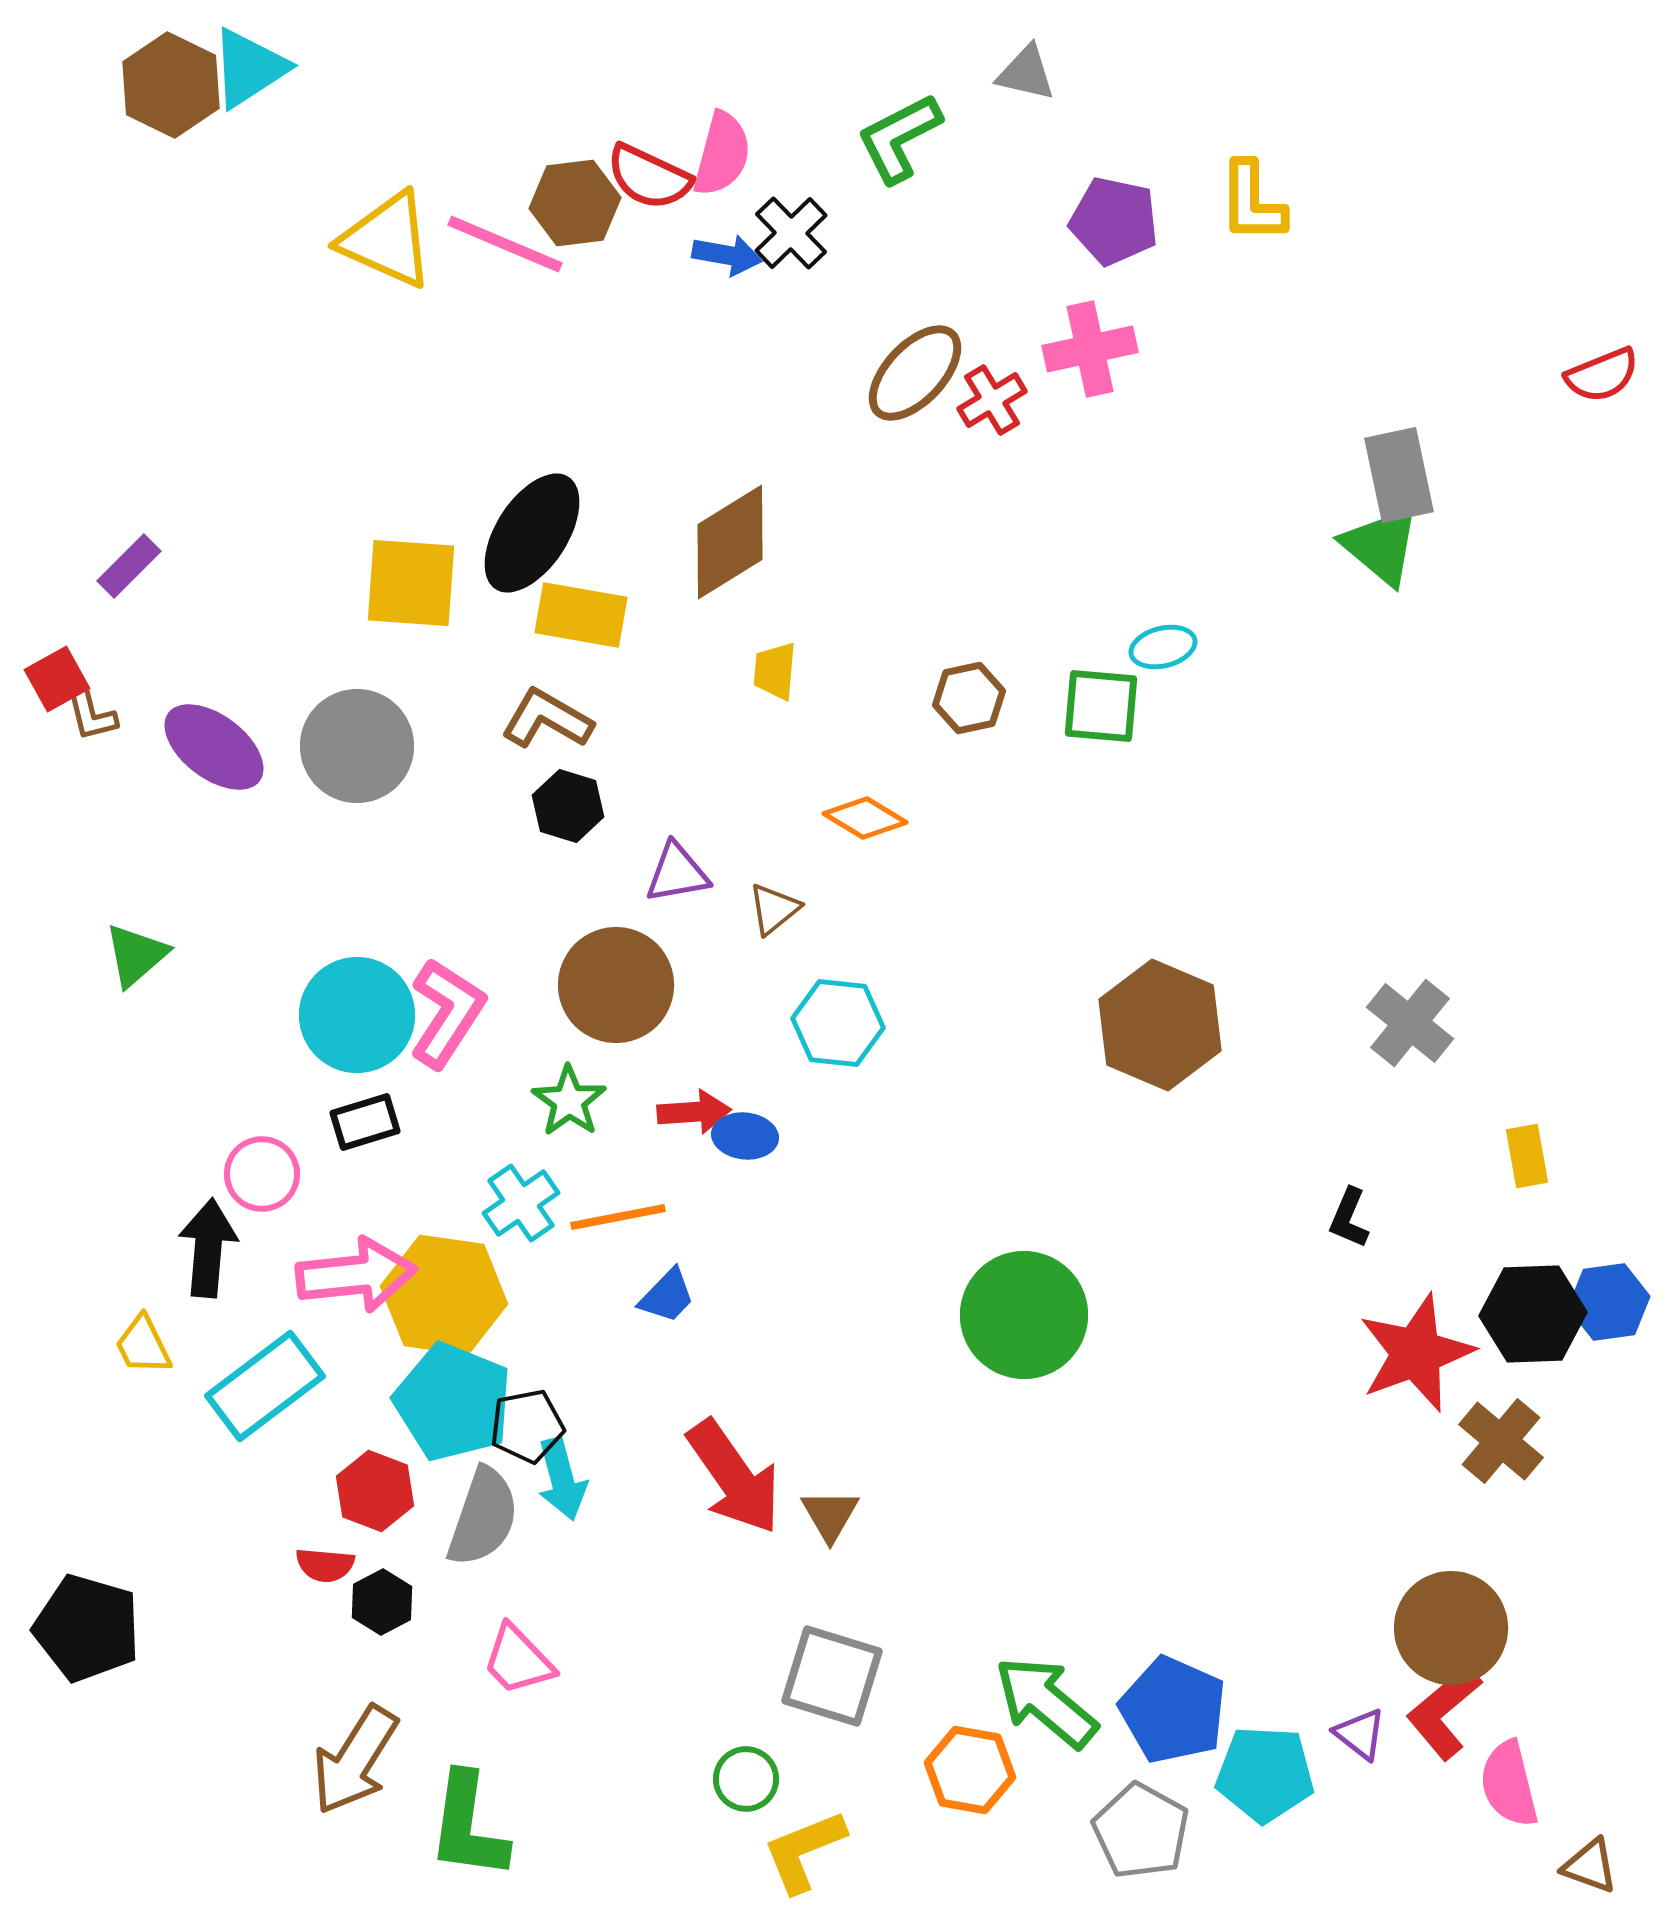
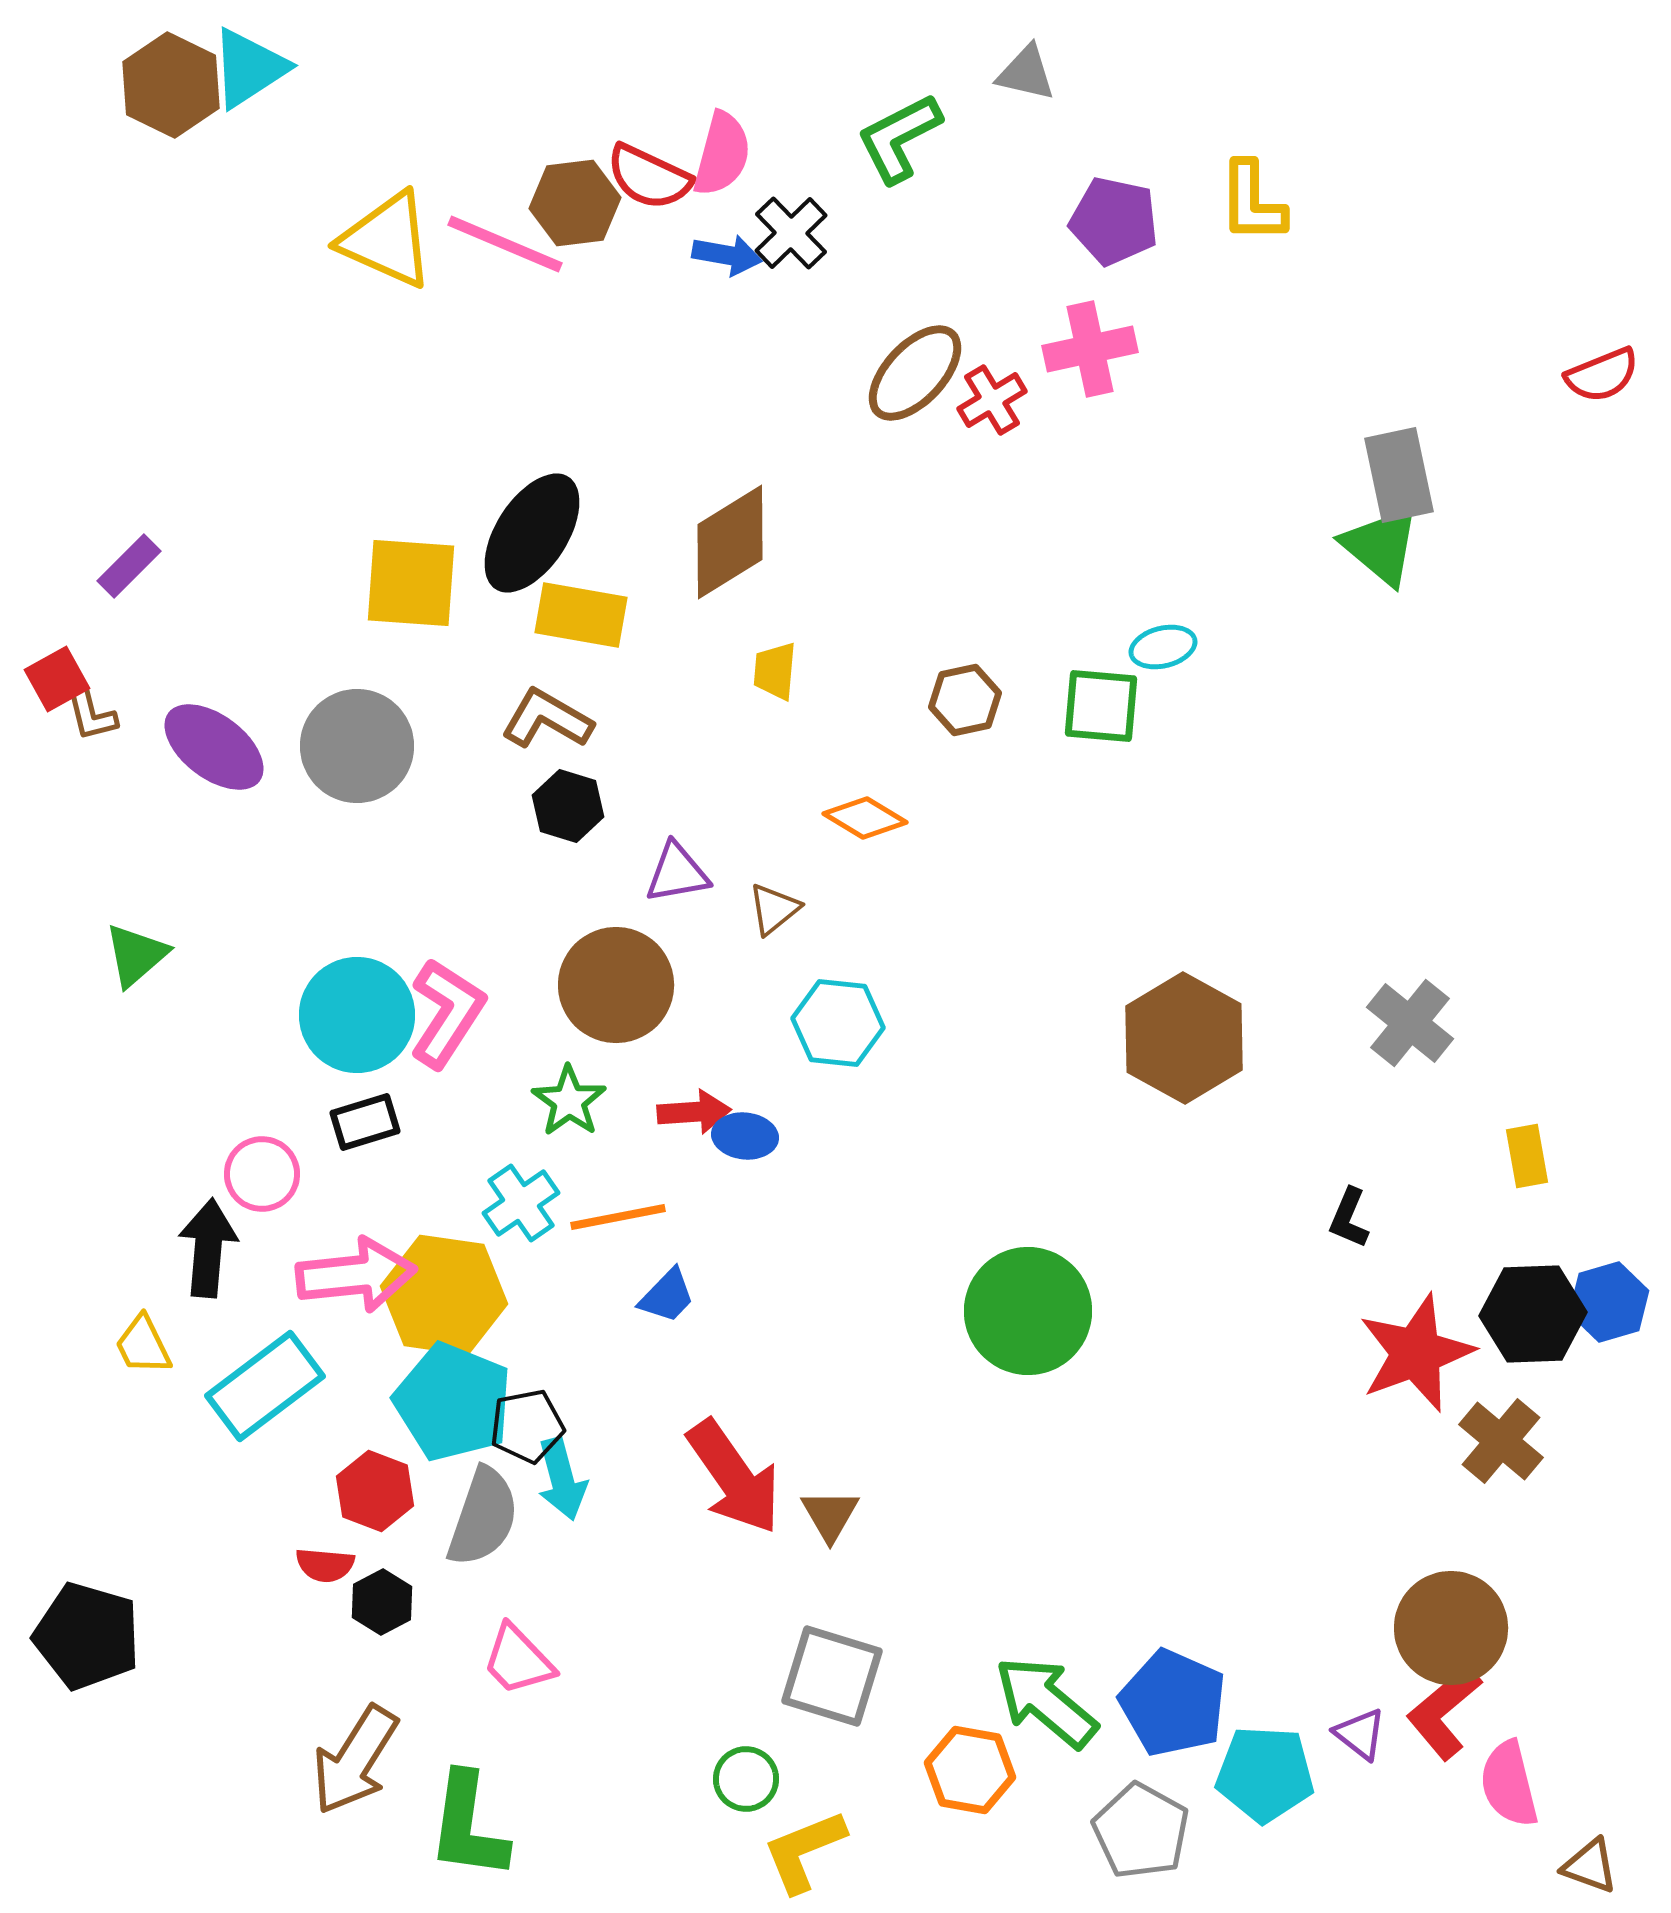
brown hexagon at (969, 698): moved 4 px left, 2 px down
brown hexagon at (1160, 1025): moved 24 px right, 13 px down; rotated 6 degrees clockwise
blue hexagon at (1609, 1302): rotated 8 degrees counterclockwise
green circle at (1024, 1315): moved 4 px right, 4 px up
black pentagon at (87, 1628): moved 8 px down
blue pentagon at (1173, 1710): moved 7 px up
